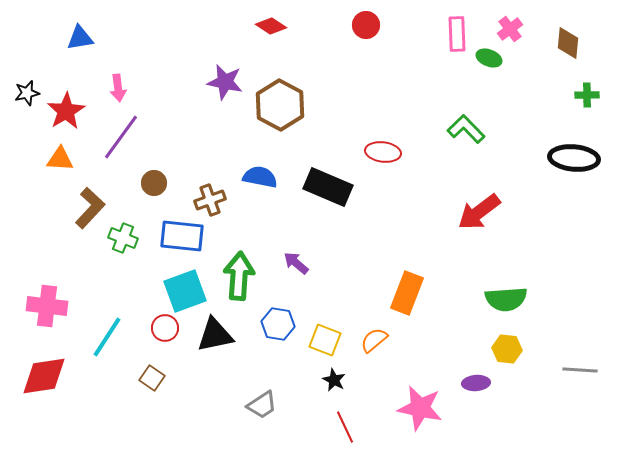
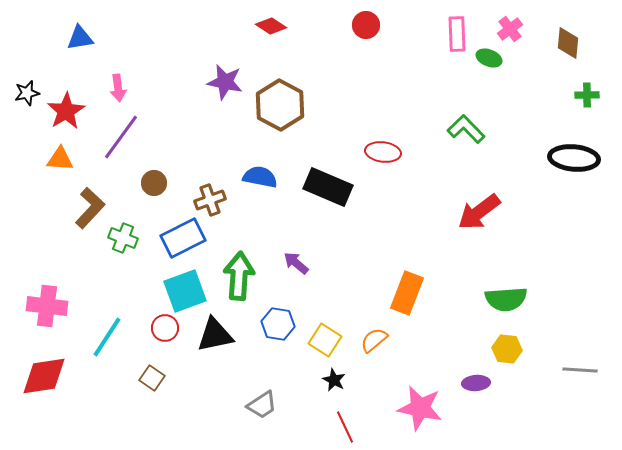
blue rectangle at (182, 236): moved 1 px right, 2 px down; rotated 33 degrees counterclockwise
yellow square at (325, 340): rotated 12 degrees clockwise
